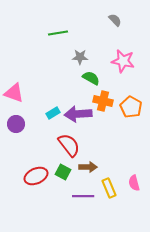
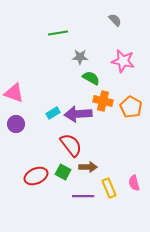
red semicircle: moved 2 px right
